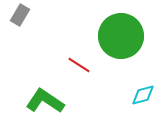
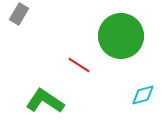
gray rectangle: moved 1 px left, 1 px up
